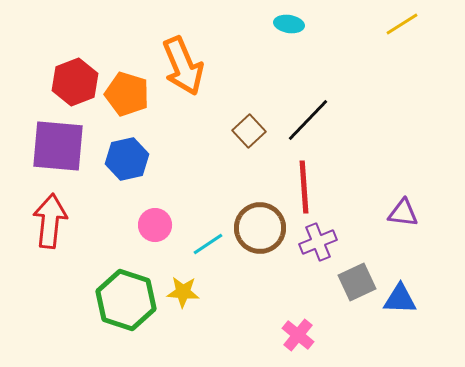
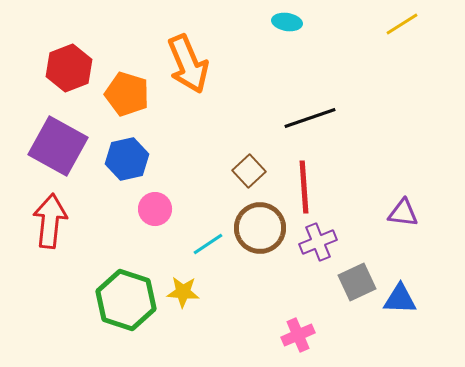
cyan ellipse: moved 2 px left, 2 px up
orange arrow: moved 5 px right, 2 px up
red hexagon: moved 6 px left, 14 px up
black line: moved 2 px right, 2 px up; rotated 27 degrees clockwise
brown square: moved 40 px down
purple square: rotated 24 degrees clockwise
pink circle: moved 16 px up
pink cross: rotated 28 degrees clockwise
